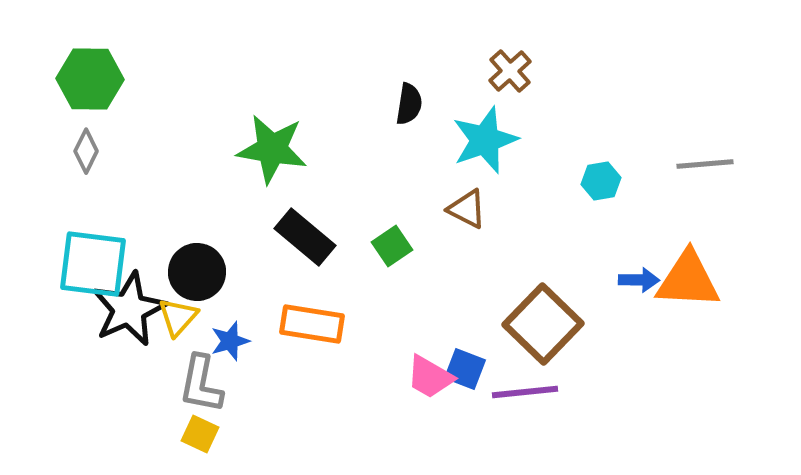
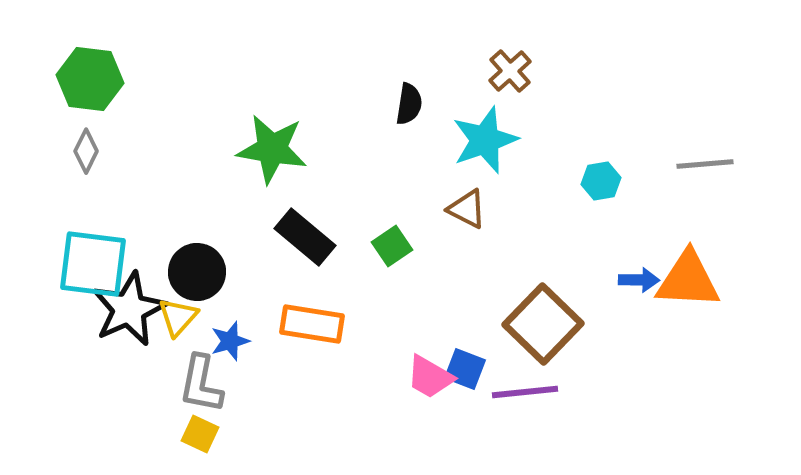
green hexagon: rotated 6 degrees clockwise
